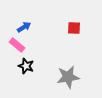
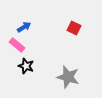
red square: rotated 24 degrees clockwise
gray star: rotated 25 degrees clockwise
